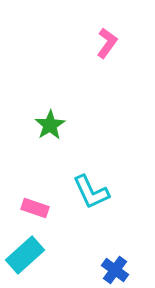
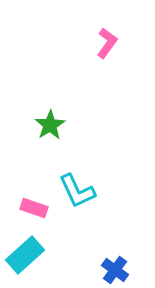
cyan L-shape: moved 14 px left, 1 px up
pink rectangle: moved 1 px left
